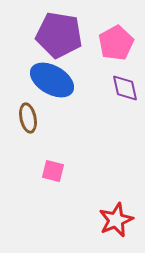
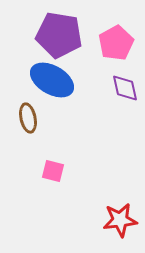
red star: moved 4 px right; rotated 16 degrees clockwise
